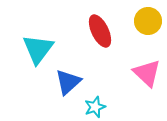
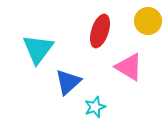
red ellipse: rotated 44 degrees clockwise
pink triangle: moved 18 px left, 6 px up; rotated 12 degrees counterclockwise
